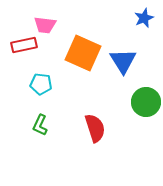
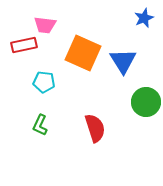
cyan pentagon: moved 3 px right, 2 px up
